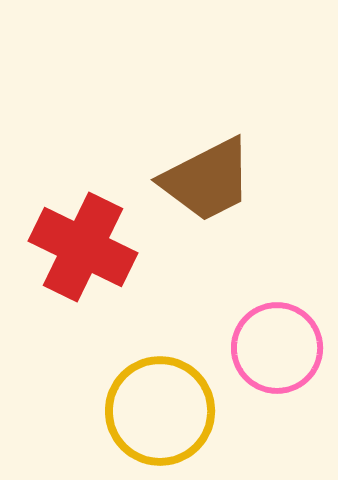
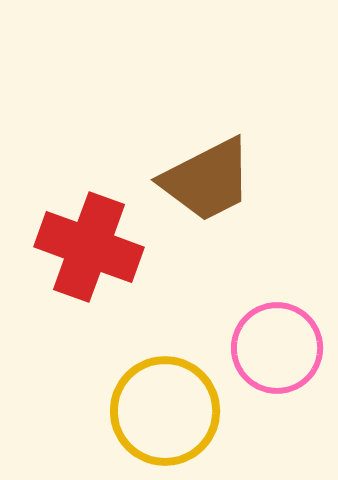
red cross: moved 6 px right; rotated 6 degrees counterclockwise
yellow circle: moved 5 px right
